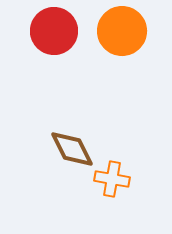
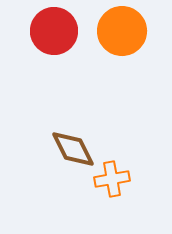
brown diamond: moved 1 px right
orange cross: rotated 20 degrees counterclockwise
